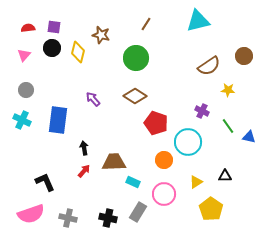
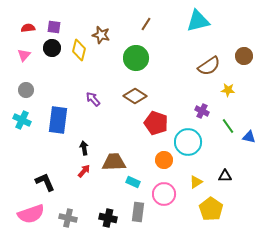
yellow diamond: moved 1 px right, 2 px up
gray rectangle: rotated 24 degrees counterclockwise
